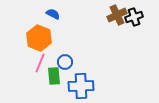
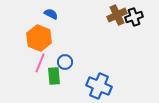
blue semicircle: moved 2 px left
blue cross: moved 18 px right; rotated 25 degrees clockwise
